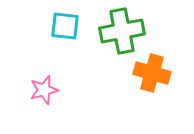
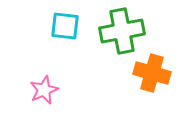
pink star: rotated 8 degrees counterclockwise
